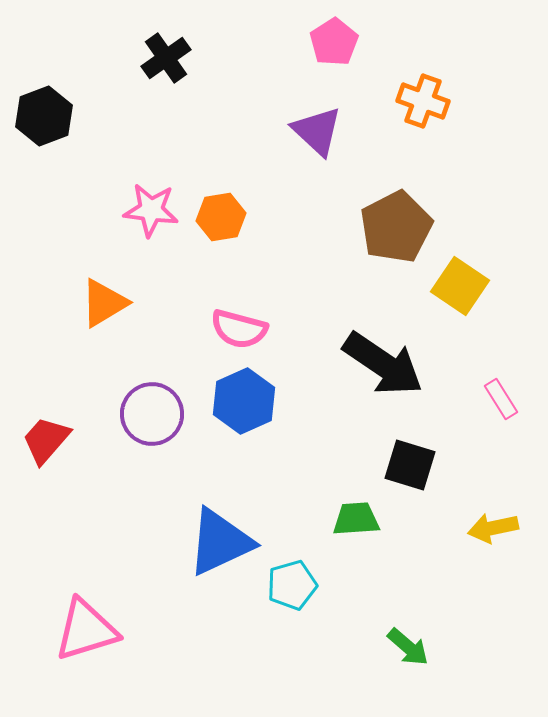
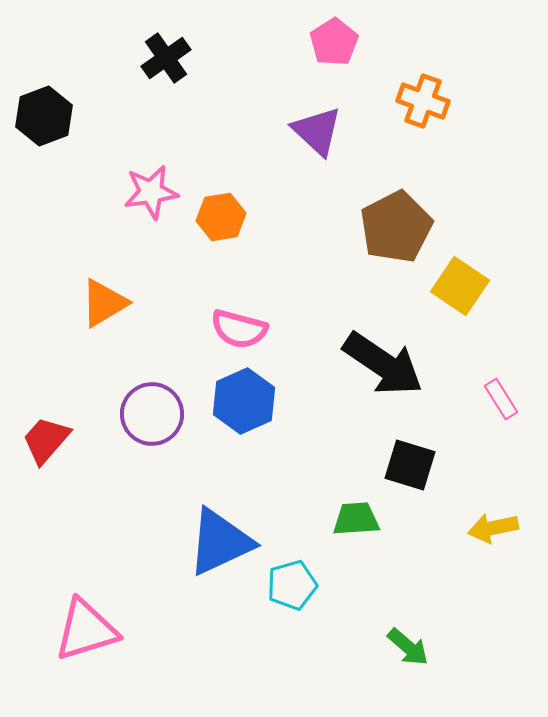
pink star: moved 18 px up; rotated 16 degrees counterclockwise
